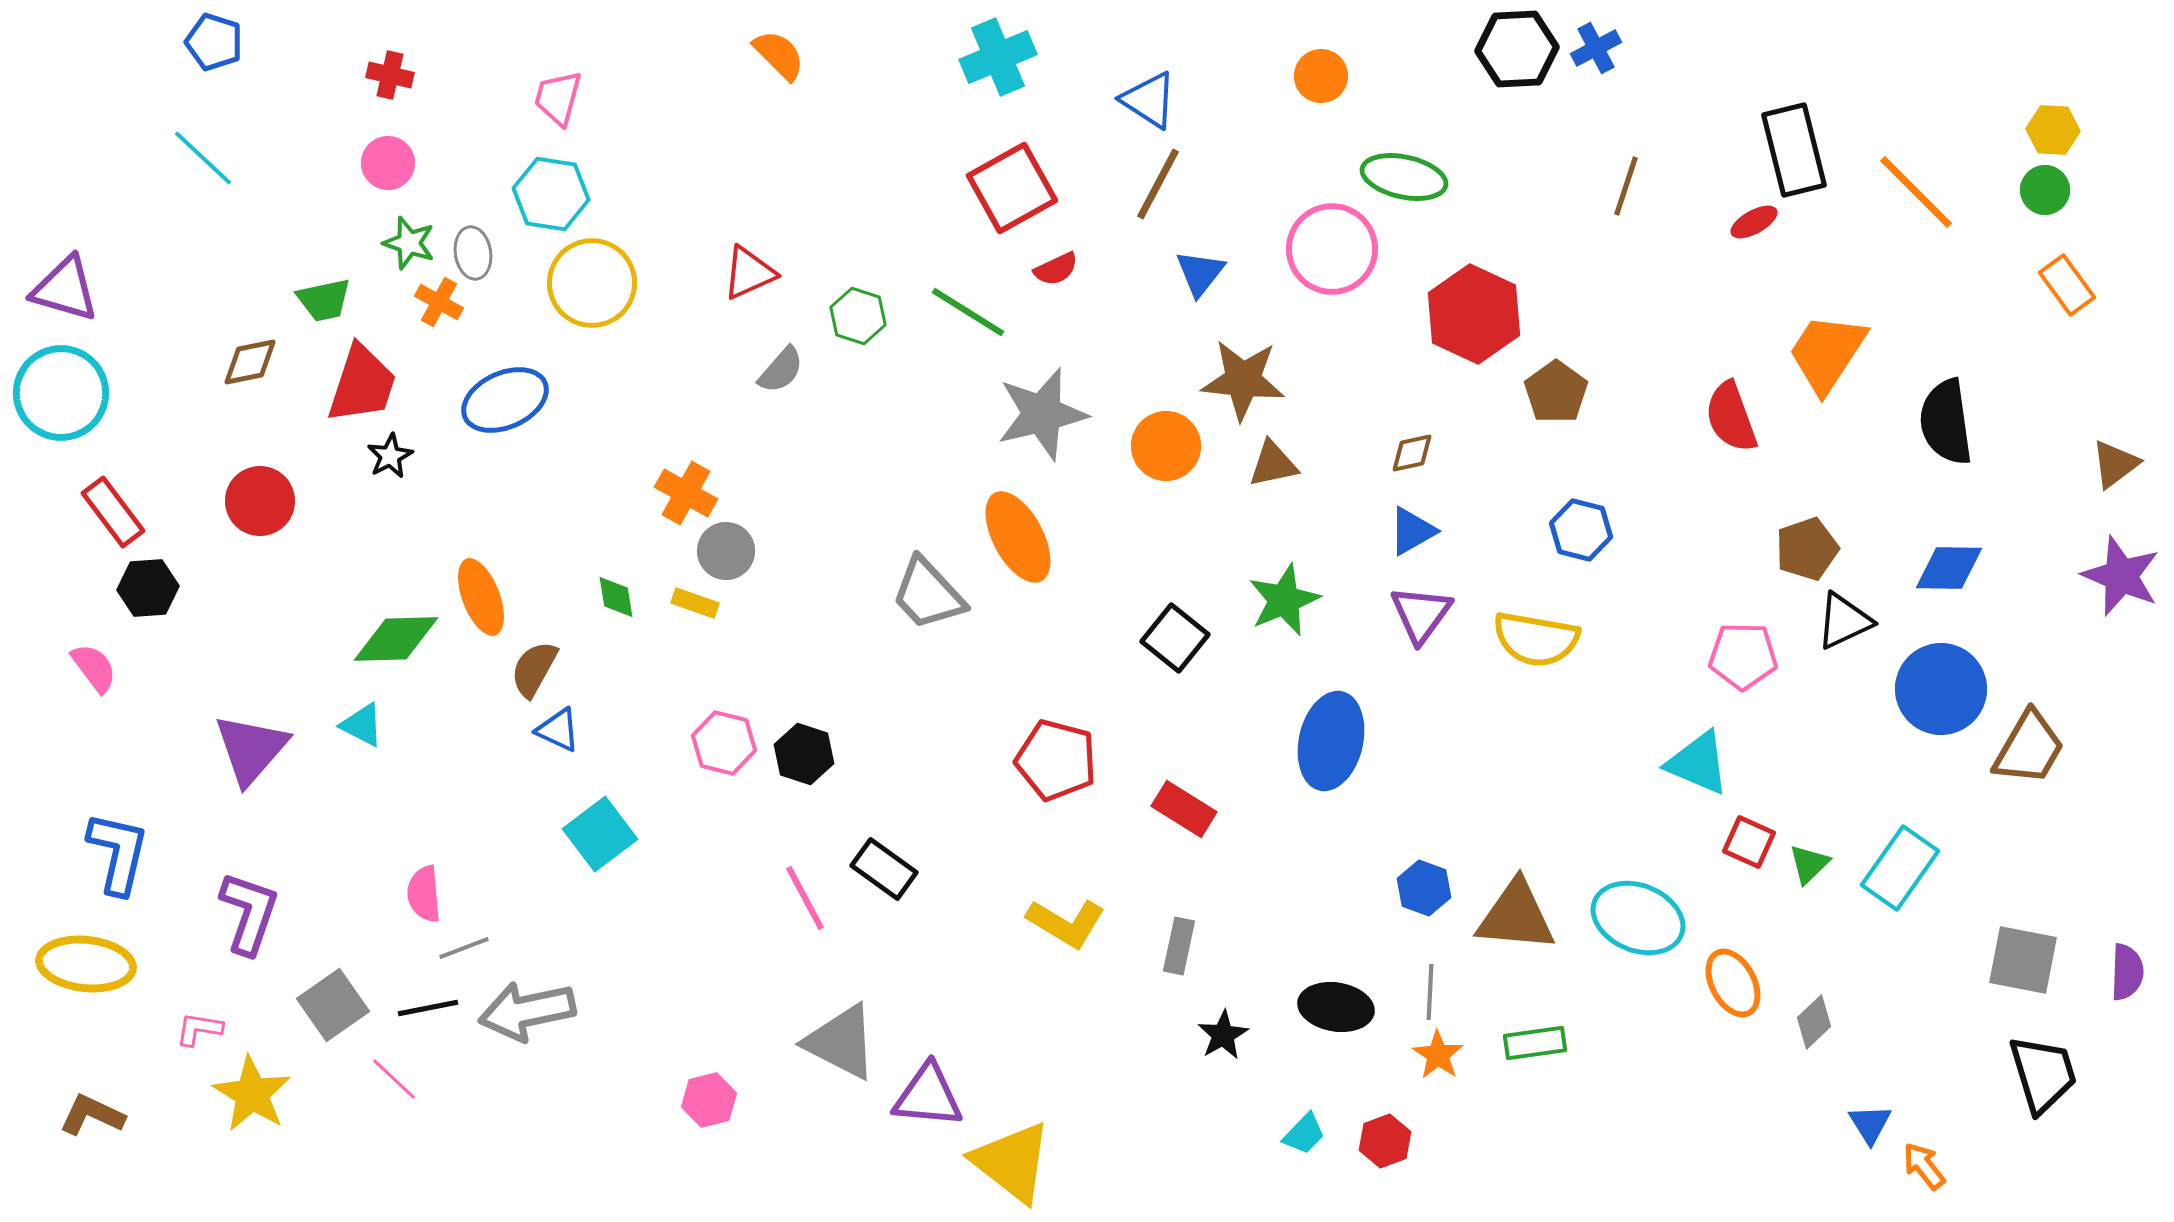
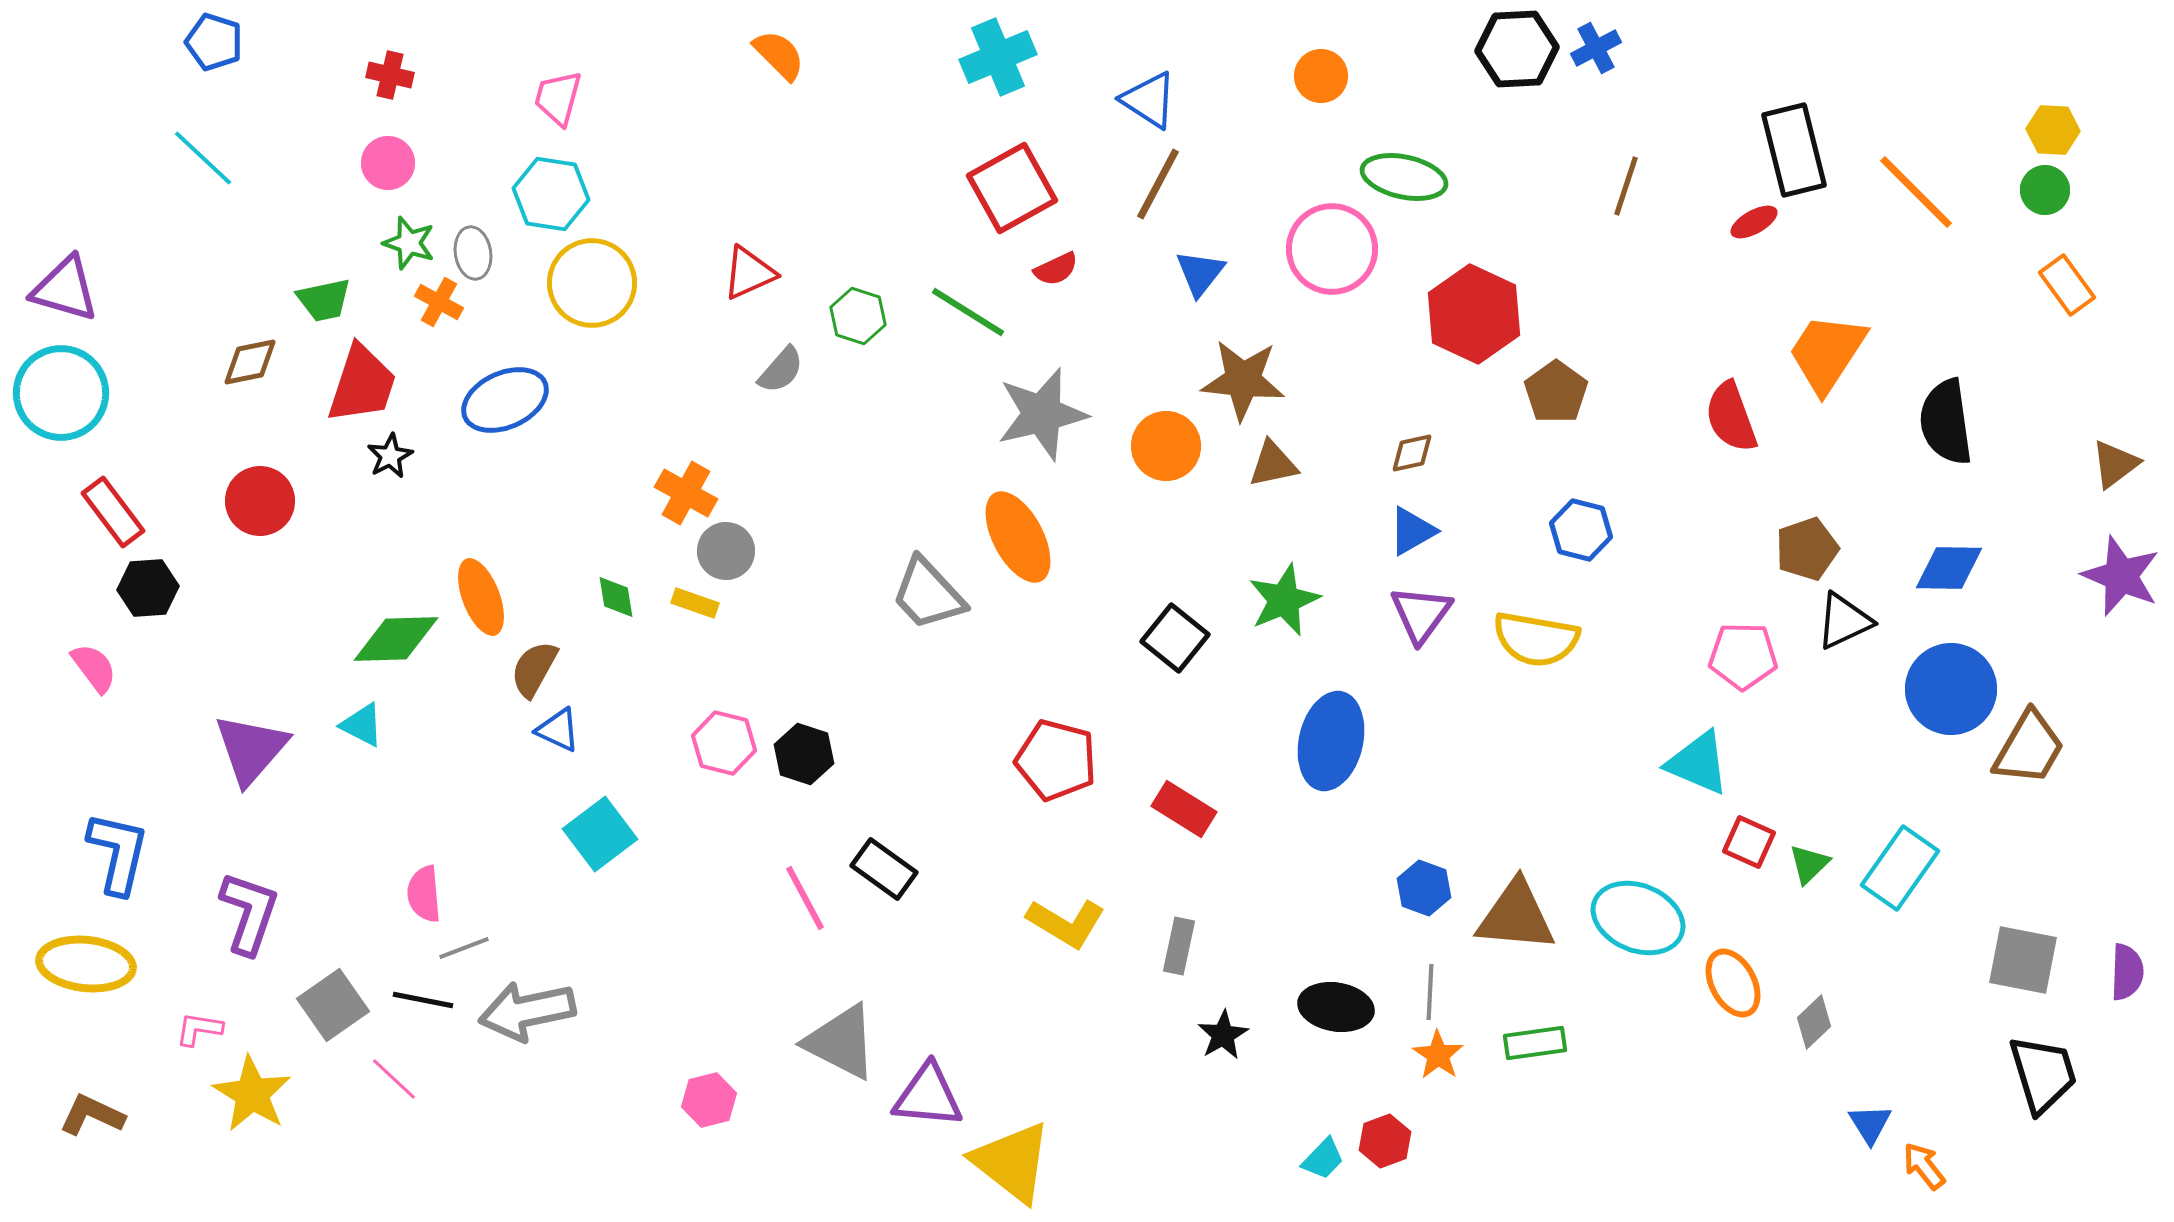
blue circle at (1941, 689): moved 10 px right
black line at (428, 1008): moved 5 px left, 8 px up; rotated 22 degrees clockwise
cyan trapezoid at (1304, 1134): moved 19 px right, 25 px down
